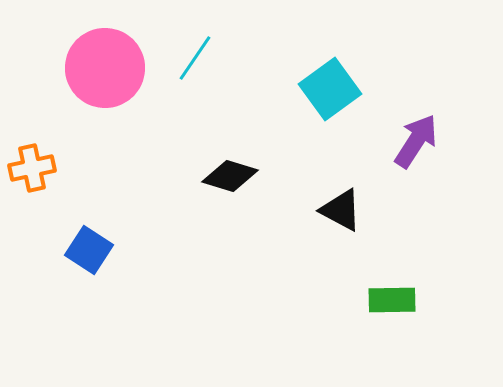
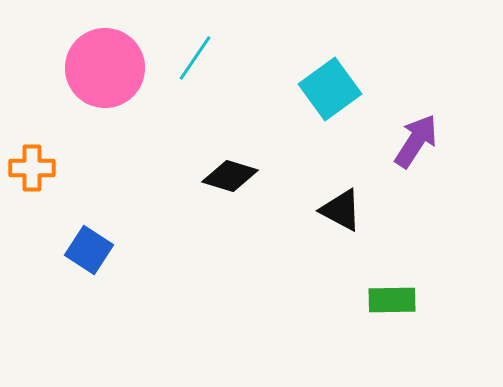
orange cross: rotated 12 degrees clockwise
